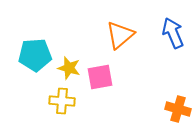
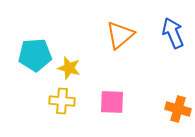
pink square: moved 12 px right, 25 px down; rotated 12 degrees clockwise
